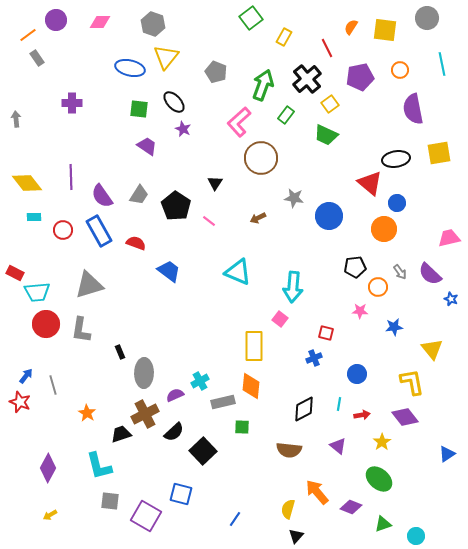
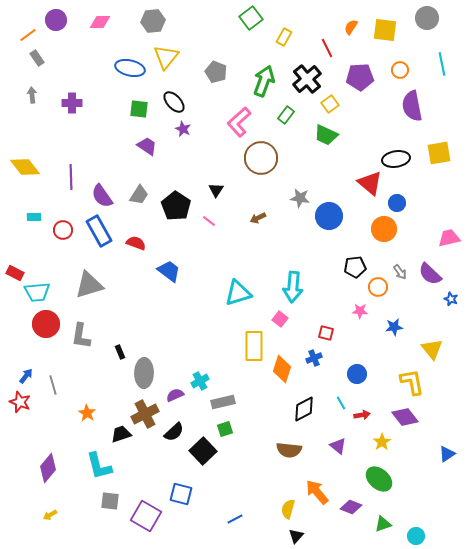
gray hexagon at (153, 24): moved 3 px up; rotated 25 degrees counterclockwise
purple pentagon at (360, 77): rotated 8 degrees clockwise
green arrow at (263, 85): moved 1 px right, 4 px up
purple semicircle at (413, 109): moved 1 px left, 3 px up
gray arrow at (16, 119): moved 16 px right, 24 px up
yellow diamond at (27, 183): moved 2 px left, 16 px up
black triangle at (215, 183): moved 1 px right, 7 px down
gray star at (294, 198): moved 6 px right
cyan triangle at (238, 272): moved 21 px down; rotated 40 degrees counterclockwise
gray L-shape at (81, 330): moved 6 px down
orange diamond at (251, 386): moved 31 px right, 17 px up; rotated 12 degrees clockwise
cyan line at (339, 404): moved 2 px right, 1 px up; rotated 40 degrees counterclockwise
green square at (242, 427): moved 17 px left, 2 px down; rotated 21 degrees counterclockwise
purple diamond at (48, 468): rotated 12 degrees clockwise
blue line at (235, 519): rotated 28 degrees clockwise
